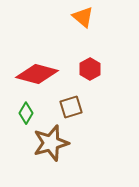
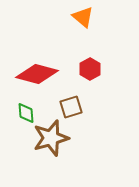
green diamond: rotated 35 degrees counterclockwise
brown star: moved 5 px up
